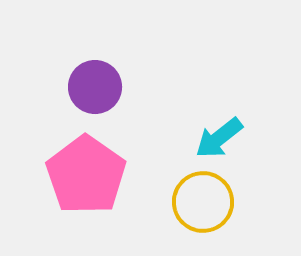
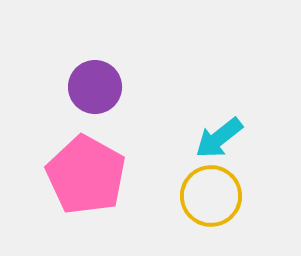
pink pentagon: rotated 6 degrees counterclockwise
yellow circle: moved 8 px right, 6 px up
